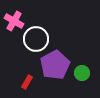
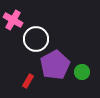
pink cross: moved 1 px left, 1 px up
green circle: moved 1 px up
red rectangle: moved 1 px right, 1 px up
